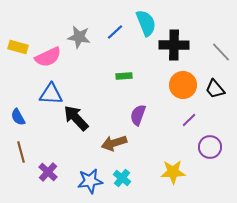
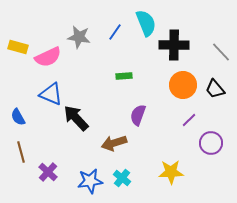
blue line: rotated 12 degrees counterclockwise
blue triangle: rotated 20 degrees clockwise
purple circle: moved 1 px right, 4 px up
yellow star: moved 2 px left
